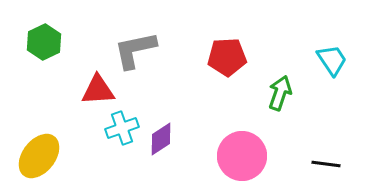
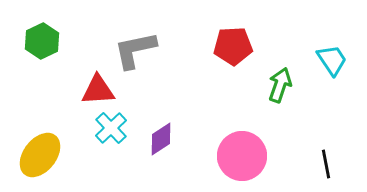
green hexagon: moved 2 px left, 1 px up
red pentagon: moved 6 px right, 11 px up
green arrow: moved 8 px up
cyan cross: moved 11 px left; rotated 24 degrees counterclockwise
yellow ellipse: moved 1 px right, 1 px up
black line: rotated 72 degrees clockwise
